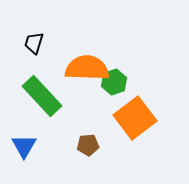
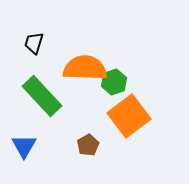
orange semicircle: moved 2 px left
orange square: moved 6 px left, 2 px up
brown pentagon: rotated 25 degrees counterclockwise
